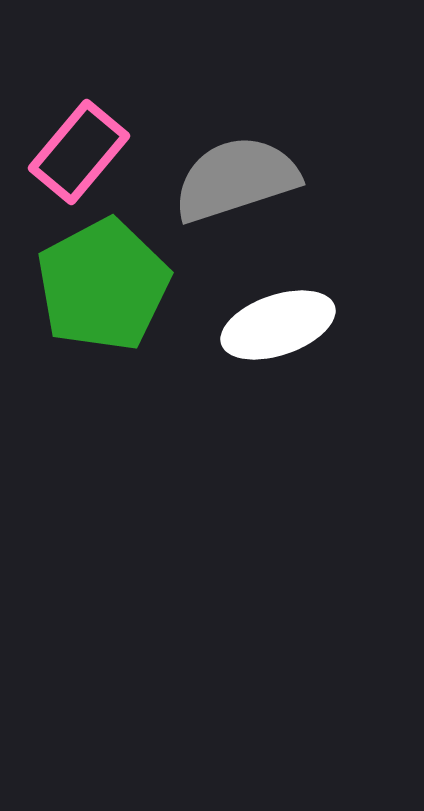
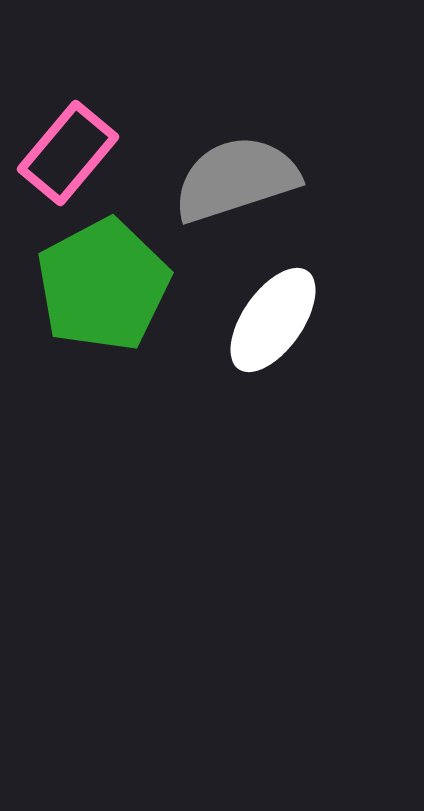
pink rectangle: moved 11 px left, 1 px down
white ellipse: moved 5 px left, 5 px up; rotated 36 degrees counterclockwise
